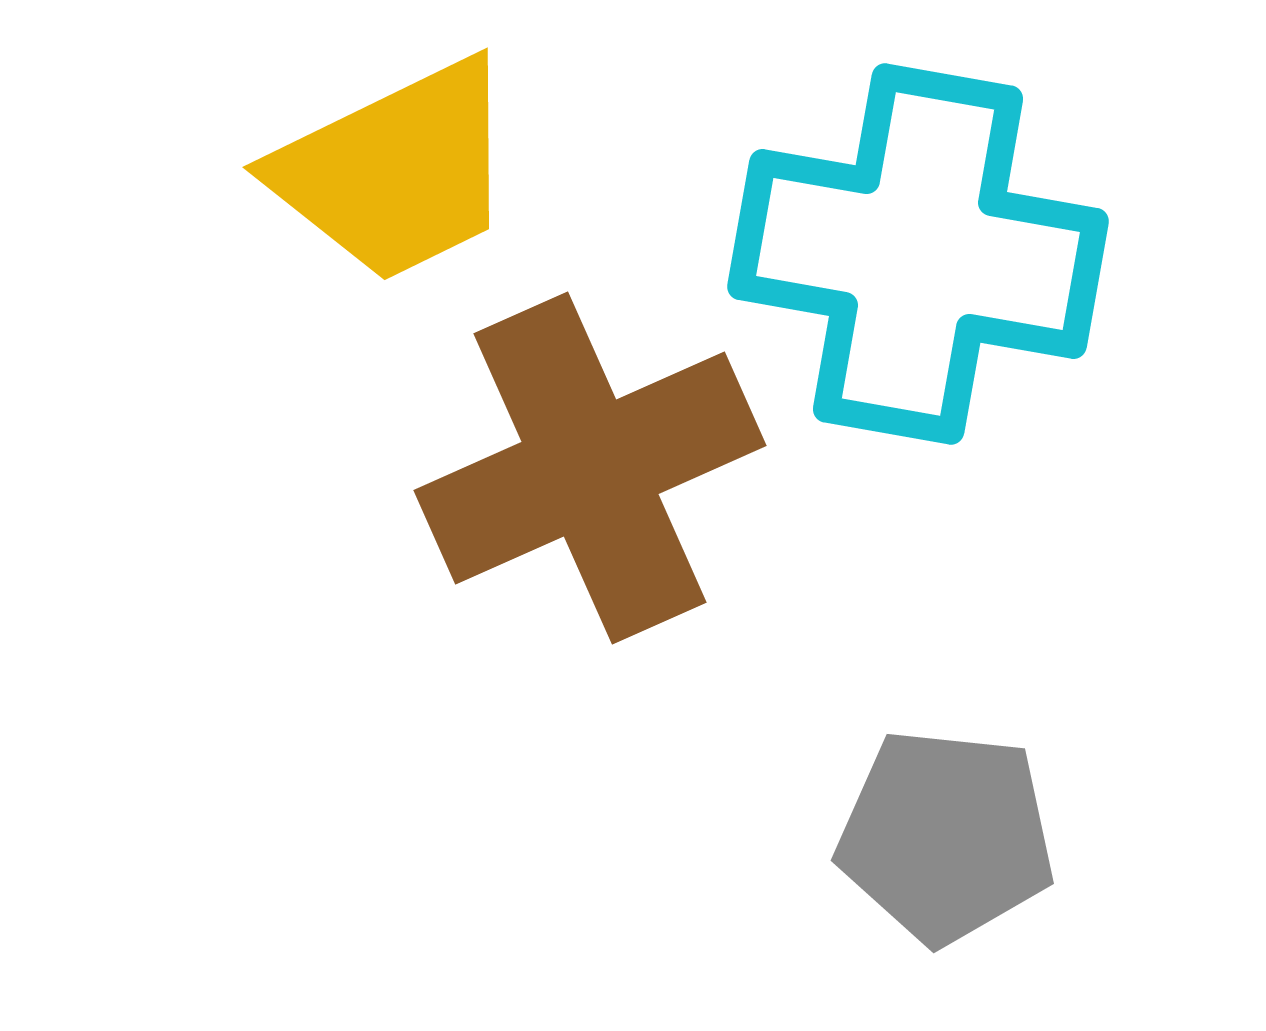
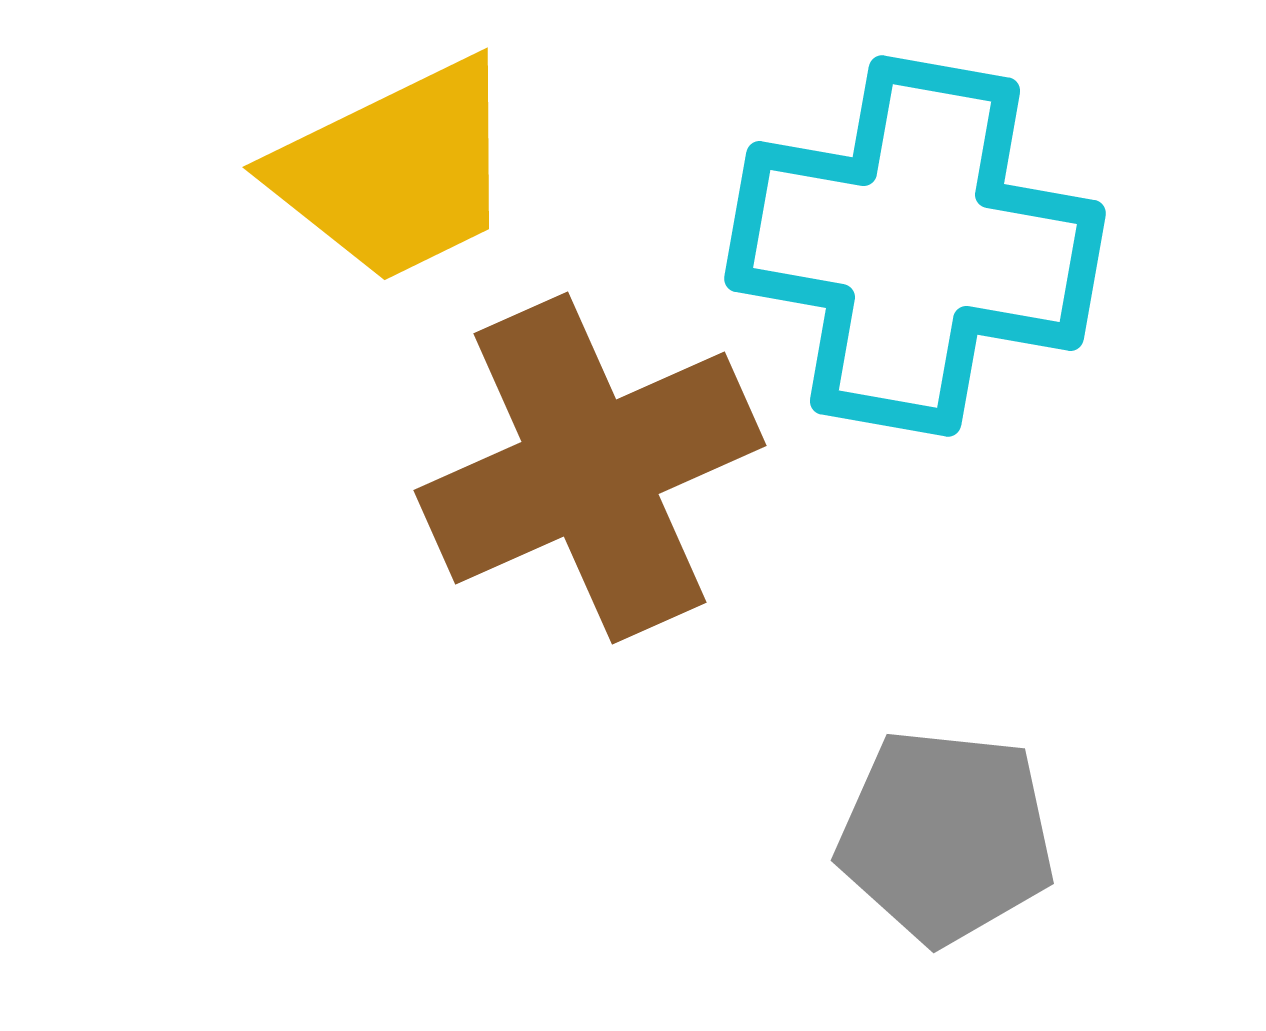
cyan cross: moved 3 px left, 8 px up
